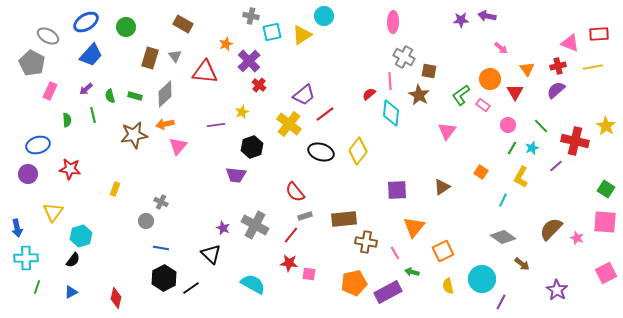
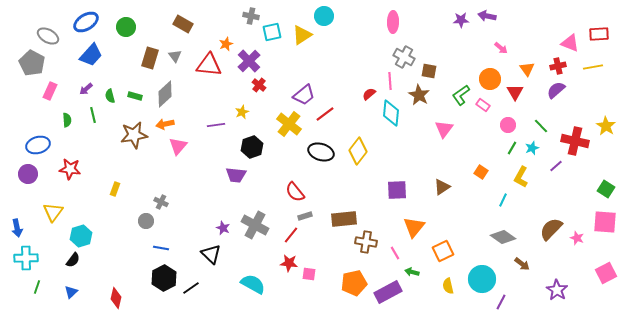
red triangle at (205, 72): moved 4 px right, 7 px up
pink triangle at (447, 131): moved 3 px left, 2 px up
blue triangle at (71, 292): rotated 16 degrees counterclockwise
